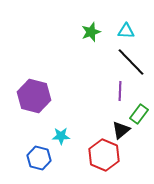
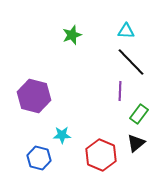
green star: moved 19 px left, 3 px down
black triangle: moved 15 px right, 13 px down
cyan star: moved 1 px right, 1 px up
red hexagon: moved 3 px left
